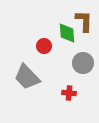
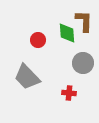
red circle: moved 6 px left, 6 px up
